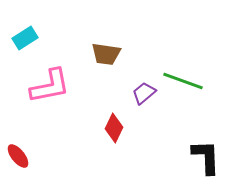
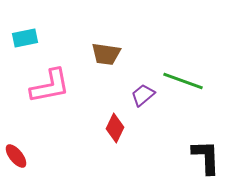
cyan rectangle: rotated 20 degrees clockwise
purple trapezoid: moved 1 px left, 2 px down
red diamond: moved 1 px right
red ellipse: moved 2 px left
